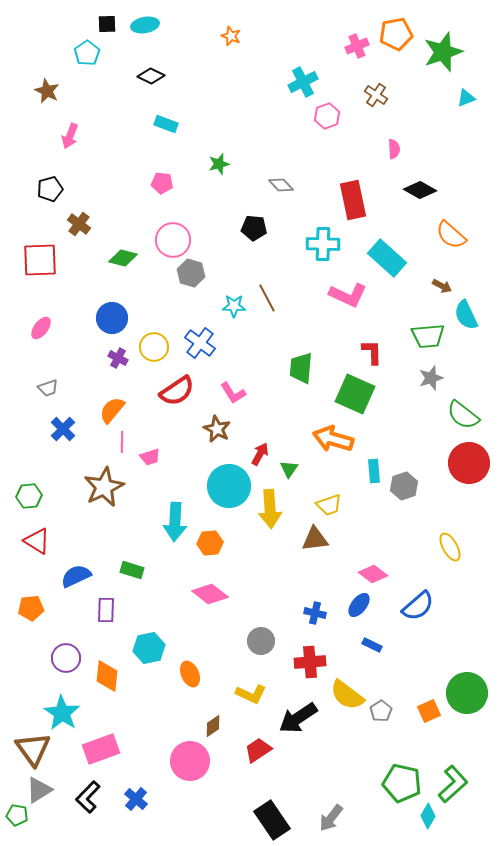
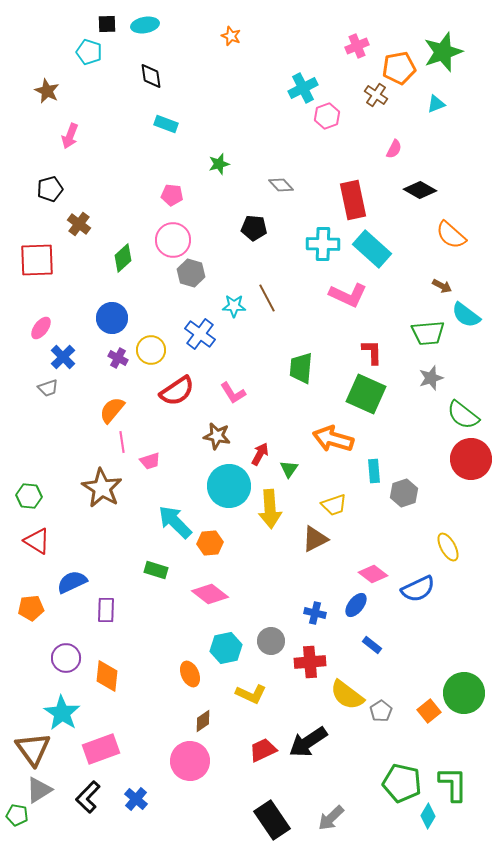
orange pentagon at (396, 34): moved 3 px right, 34 px down
cyan pentagon at (87, 53): moved 2 px right, 1 px up; rotated 20 degrees counterclockwise
black diamond at (151, 76): rotated 56 degrees clockwise
cyan cross at (303, 82): moved 6 px down
cyan triangle at (466, 98): moved 30 px left, 6 px down
pink semicircle at (394, 149): rotated 30 degrees clockwise
pink pentagon at (162, 183): moved 10 px right, 12 px down
green diamond at (123, 258): rotated 56 degrees counterclockwise
cyan rectangle at (387, 258): moved 15 px left, 9 px up
red square at (40, 260): moved 3 px left
cyan semicircle at (466, 315): rotated 28 degrees counterclockwise
green trapezoid at (428, 336): moved 3 px up
blue cross at (200, 343): moved 9 px up
yellow circle at (154, 347): moved 3 px left, 3 px down
green square at (355, 394): moved 11 px right
blue cross at (63, 429): moved 72 px up
brown star at (217, 429): moved 7 px down; rotated 16 degrees counterclockwise
pink line at (122, 442): rotated 10 degrees counterclockwise
pink trapezoid at (150, 457): moved 4 px down
red circle at (469, 463): moved 2 px right, 4 px up
gray hexagon at (404, 486): moved 7 px down
brown star at (104, 487): moved 2 px left, 1 px down; rotated 15 degrees counterclockwise
green hexagon at (29, 496): rotated 10 degrees clockwise
yellow trapezoid at (329, 505): moved 5 px right
cyan arrow at (175, 522): rotated 132 degrees clockwise
brown triangle at (315, 539): rotated 20 degrees counterclockwise
yellow ellipse at (450, 547): moved 2 px left
green rectangle at (132, 570): moved 24 px right
blue semicircle at (76, 576): moved 4 px left, 6 px down
blue ellipse at (359, 605): moved 3 px left
blue semicircle at (418, 606): moved 17 px up; rotated 16 degrees clockwise
gray circle at (261, 641): moved 10 px right
blue rectangle at (372, 645): rotated 12 degrees clockwise
cyan hexagon at (149, 648): moved 77 px right
green circle at (467, 693): moved 3 px left
orange square at (429, 711): rotated 15 degrees counterclockwise
black arrow at (298, 718): moved 10 px right, 24 px down
brown diamond at (213, 726): moved 10 px left, 5 px up
red trapezoid at (258, 750): moved 5 px right; rotated 8 degrees clockwise
green L-shape at (453, 784): rotated 48 degrees counterclockwise
gray arrow at (331, 818): rotated 8 degrees clockwise
